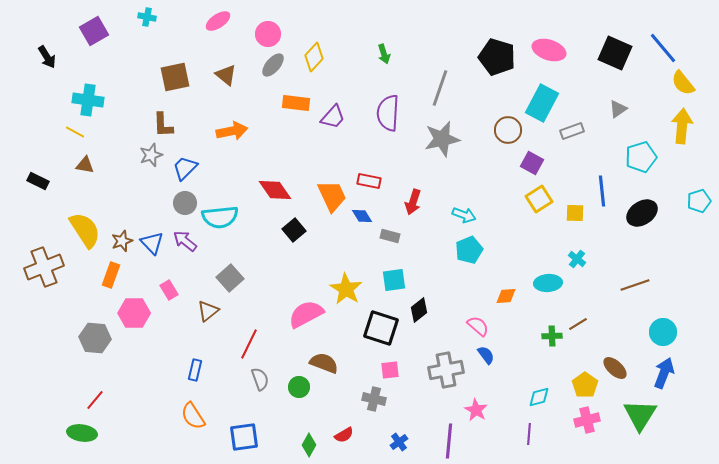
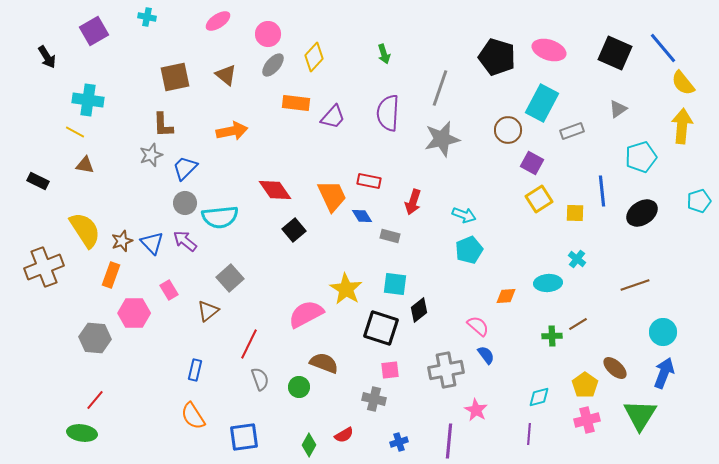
cyan square at (394, 280): moved 1 px right, 4 px down; rotated 15 degrees clockwise
blue cross at (399, 442): rotated 18 degrees clockwise
